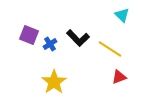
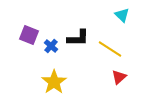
black L-shape: rotated 45 degrees counterclockwise
blue cross: moved 1 px right, 2 px down; rotated 16 degrees counterclockwise
red triangle: rotated 21 degrees counterclockwise
